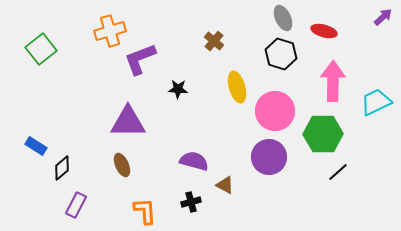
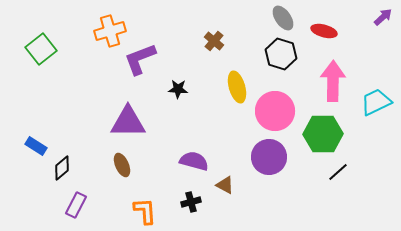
gray ellipse: rotated 10 degrees counterclockwise
